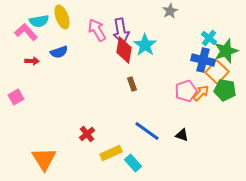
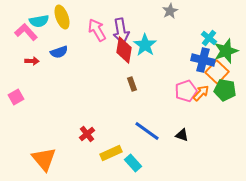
orange triangle: rotated 8 degrees counterclockwise
